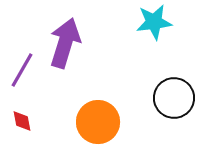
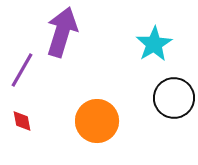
cyan star: moved 22 px down; rotated 24 degrees counterclockwise
purple arrow: moved 3 px left, 11 px up
orange circle: moved 1 px left, 1 px up
